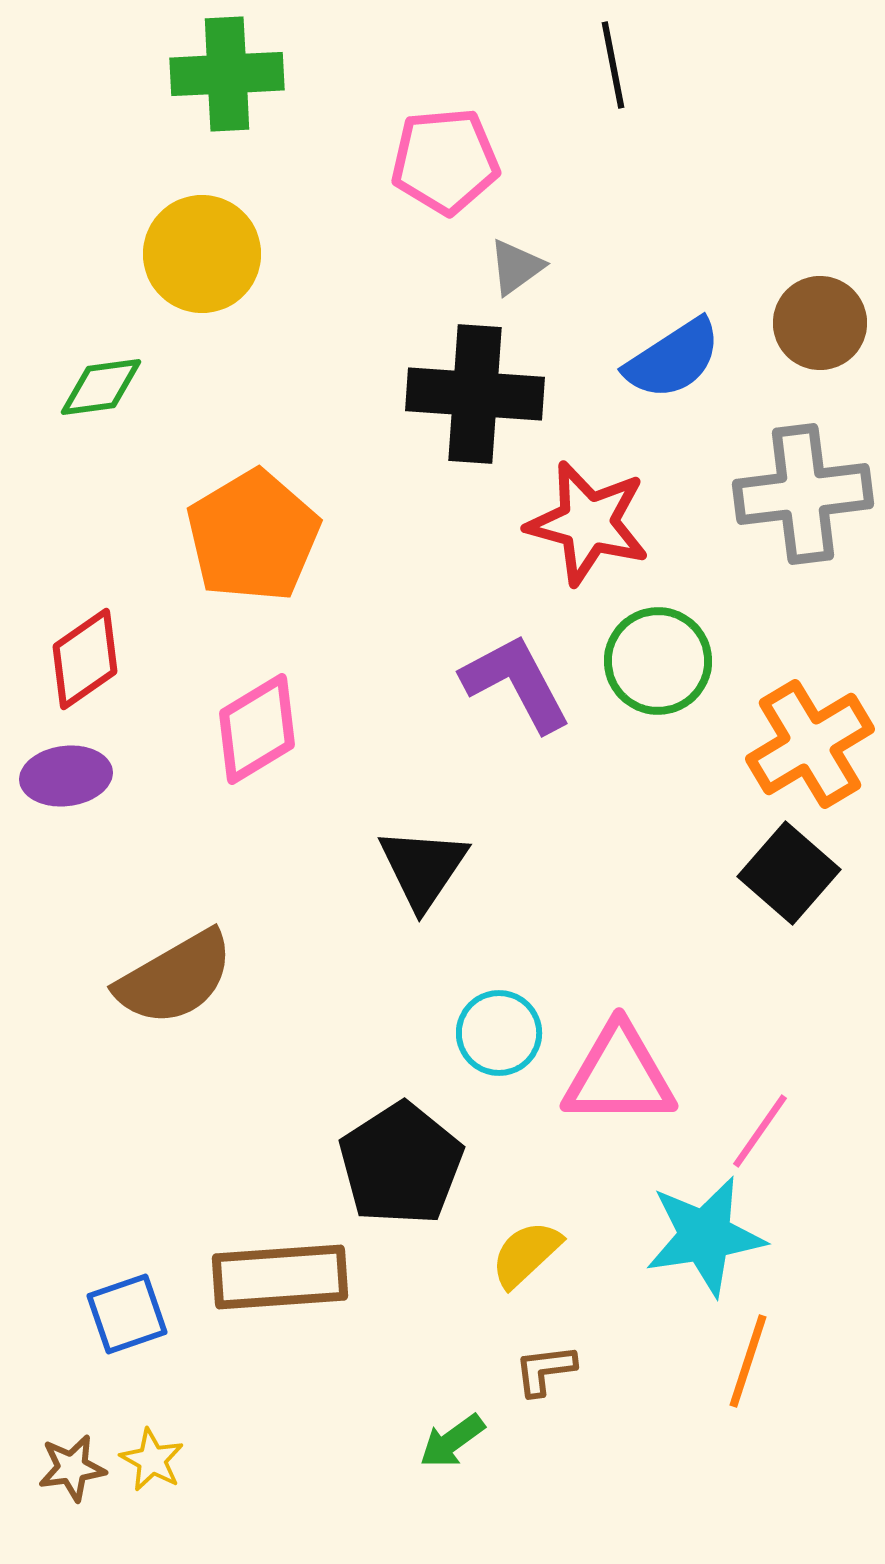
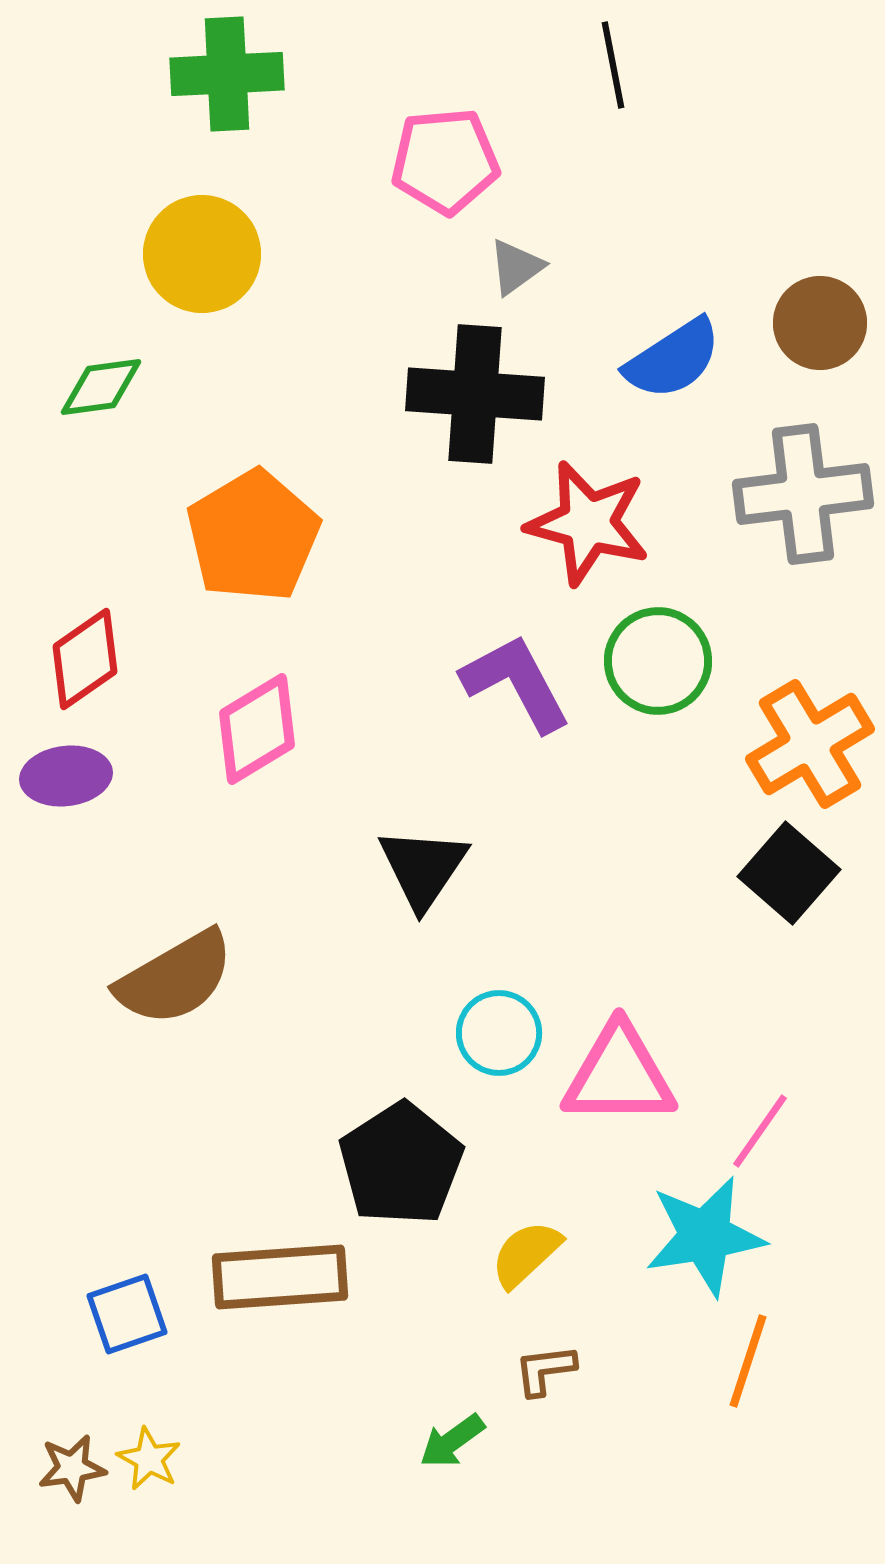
yellow star: moved 3 px left, 1 px up
